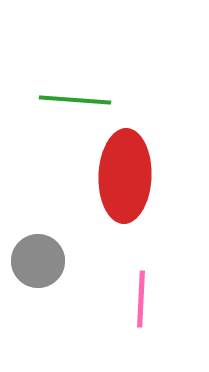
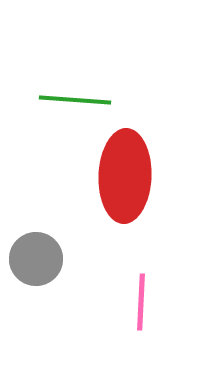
gray circle: moved 2 px left, 2 px up
pink line: moved 3 px down
